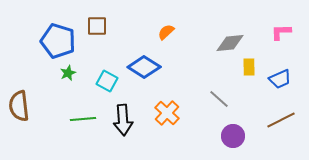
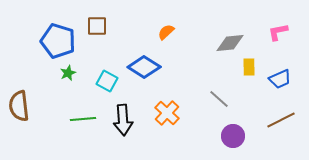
pink L-shape: moved 3 px left; rotated 10 degrees counterclockwise
